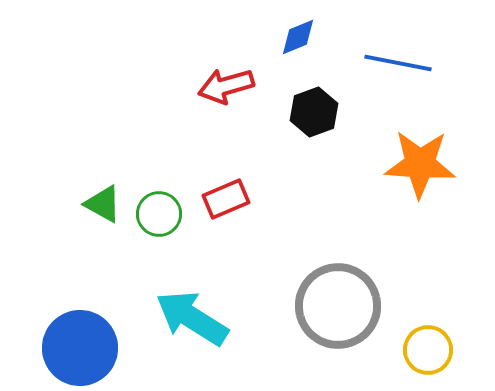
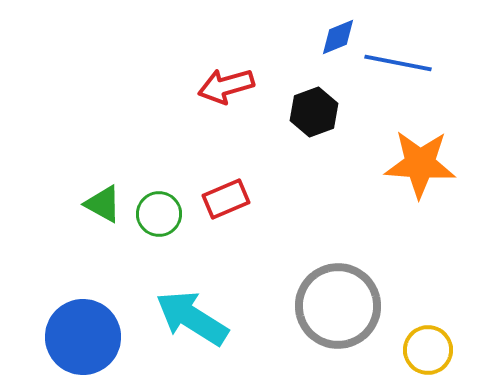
blue diamond: moved 40 px right
blue circle: moved 3 px right, 11 px up
